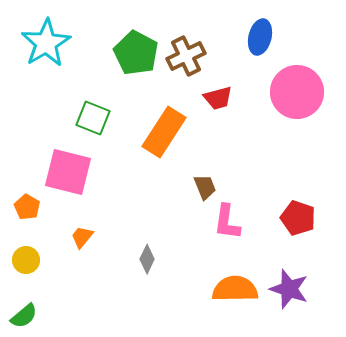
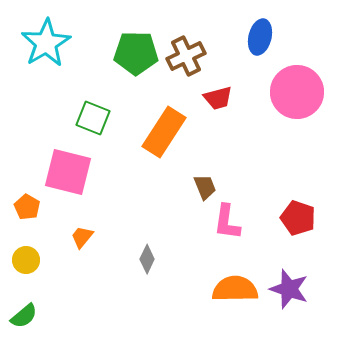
green pentagon: rotated 27 degrees counterclockwise
